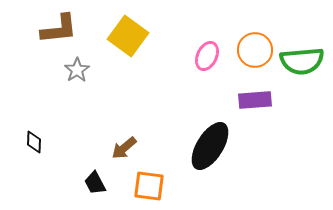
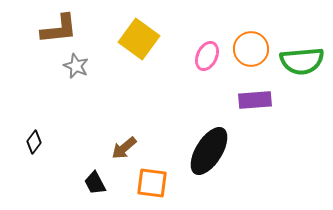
yellow square: moved 11 px right, 3 px down
orange circle: moved 4 px left, 1 px up
gray star: moved 1 px left, 4 px up; rotated 15 degrees counterclockwise
black diamond: rotated 35 degrees clockwise
black ellipse: moved 1 px left, 5 px down
orange square: moved 3 px right, 3 px up
